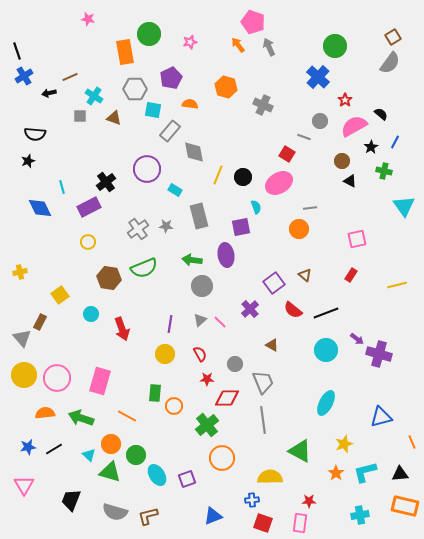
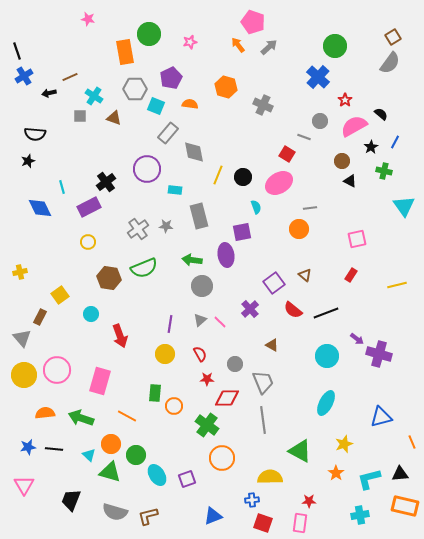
gray arrow at (269, 47): rotated 72 degrees clockwise
cyan square at (153, 110): moved 3 px right, 4 px up; rotated 12 degrees clockwise
gray rectangle at (170, 131): moved 2 px left, 2 px down
cyan rectangle at (175, 190): rotated 24 degrees counterclockwise
purple square at (241, 227): moved 1 px right, 5 px down
brown rectangle at (40, 322): moved 5 px up
red arrow at (122, 329): moved 2 px left, 7 px down
cyan circle at (326, 350): moved 1 px right, 6 px down
pink circle at (57, 378): moved 8 px up
green cross at (207, 425): rotated 15 degrees counterclockwise
black line at (54, 449): rotated 36 degrees clockwise
cyan L-shape at (365, 472): moved 4 px right, 7 px down
